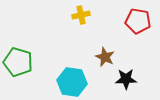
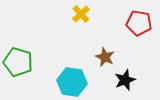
yellow cross: moved 1 px up; rotated 30 degrees counterclockwise
red pentagon: moved 1 px right, 2 px down
black star: moved 1 px left, 1 px down; rotated 20 degrees counterclockwise
